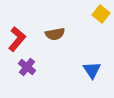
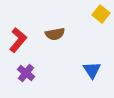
red L-shape: moved 1 px right, 1 px down
purple cross: moved 1 px left, 6 px down
